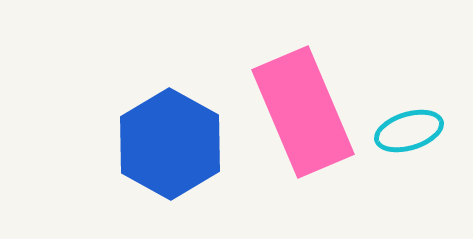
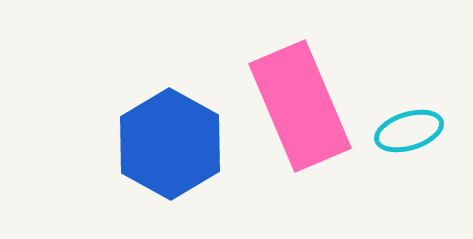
pink rectangle: moved 3 px left, 6 px up
